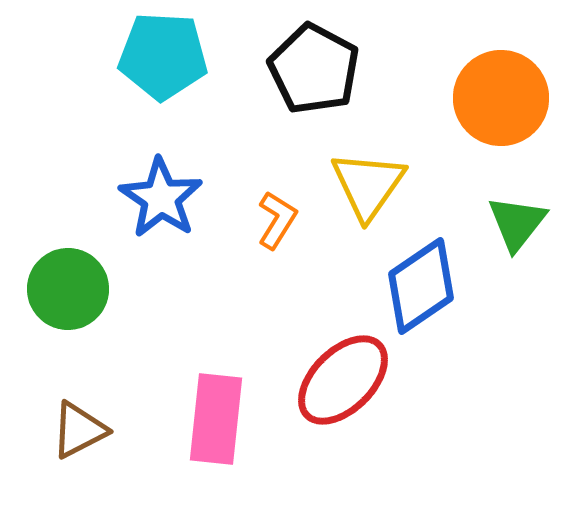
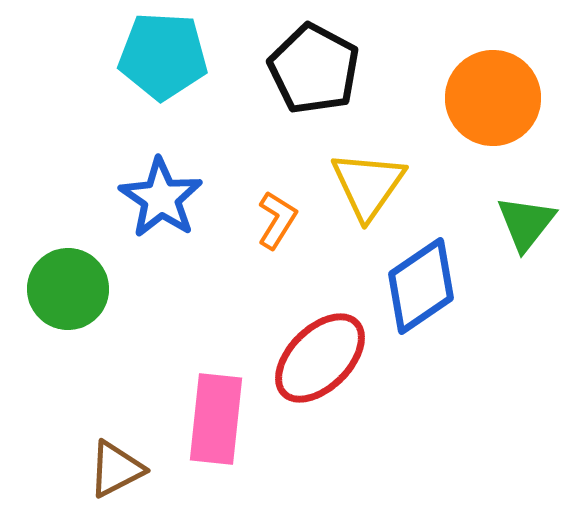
orange circle: moved 8 px left
green triangle: moved 9 px right
red ellipse: moved 23 px left, 22 px up
brown triangle: moved 37 px right, 39 px down
